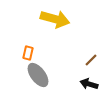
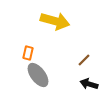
yellow arrow: moved 2 px down
brown line: moved 7 px left
